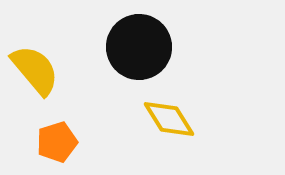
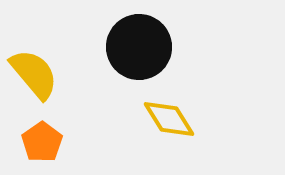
yellow semicircle: moved 1 px left, 4 px down
orange pentagon: moved 15 px left; rotated 18 degrees counterclockwise
